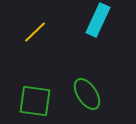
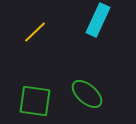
green ellipse: rotated 16 degrees counterclockwise
